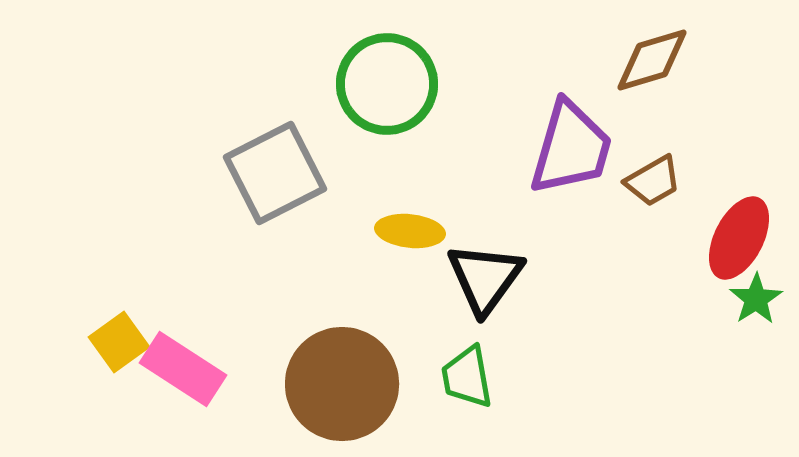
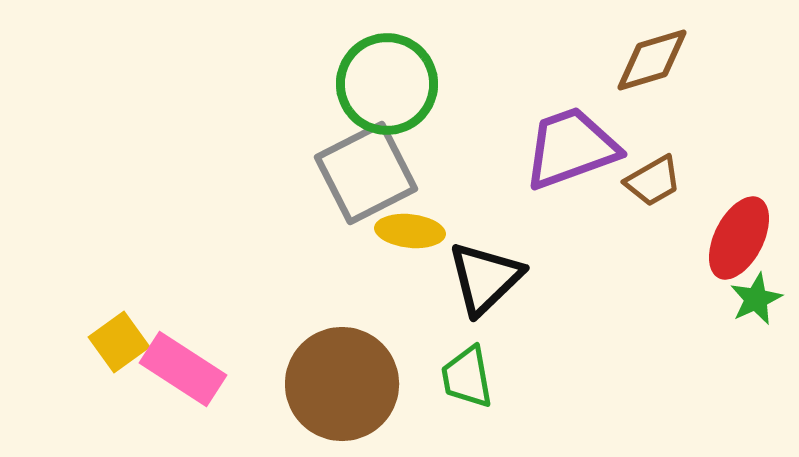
purple trapezoid: rotated 126 degrees counterclockwise
gray square: moved 91 px right
black triangle: rotated 10 degrees clockwise
green star: rotated 8 degrees clockwise
